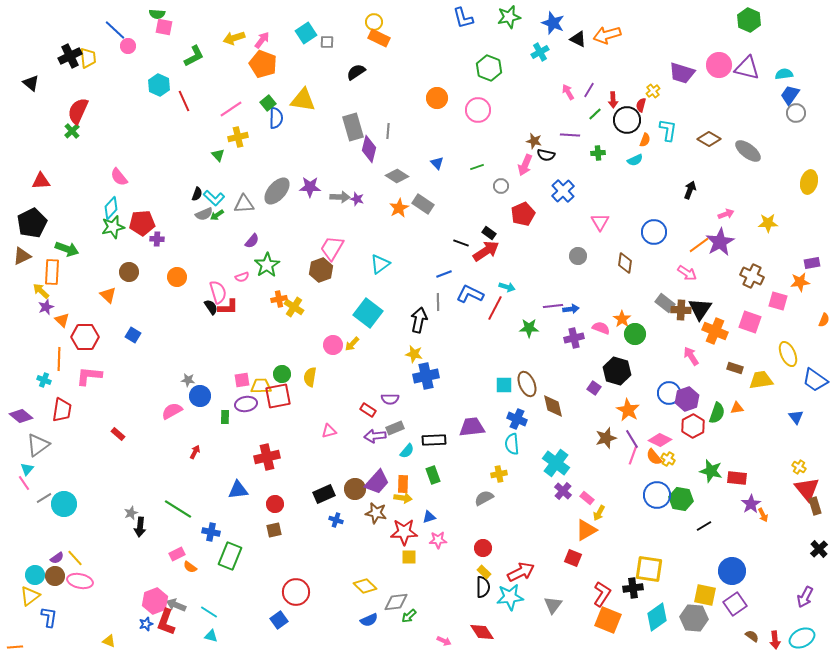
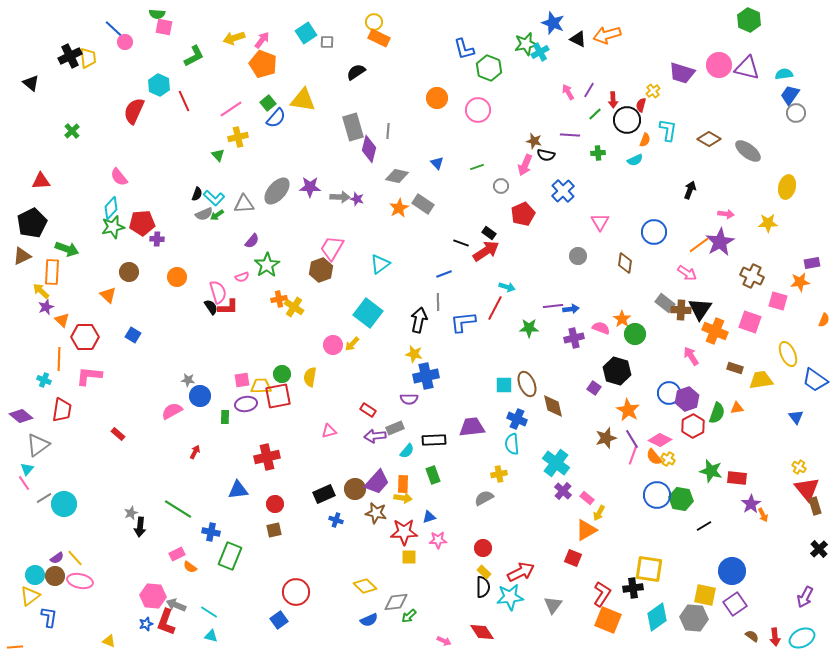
green star at (509, 17): moved 17 px right, 27 px down
blue L-shape at (463, 18): moved 1 px right, 31 px down
pink circle at (128, 46): moved 3 px left, 4 px up
red semicircle at (78, 111): moved 56 px right
blue semicircle at (276, 118): rotated 40 degrees clockwise
gray diamond at (397, 176): rotated 20 degrees counterclockwise
yellow ellipse at (809, 182): moved 22 px left, 5 px down
pink arrow at (726, 214): rotated 28 degrees clockwise
blue L-shape at (470, 294): moved 7 px left, 28 px down; rotated 32 degrees counterclockwise
purple semicircle at (390, 399): moved 19 px right
pink hexagon at (155, 601): moved 2 px left, 5 px up; rotated 25 degrees clockwise
red arrow at (775, 640): moved 3 px up
